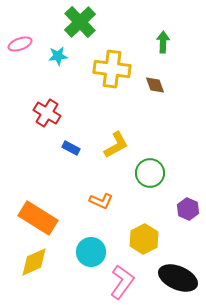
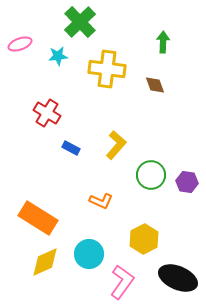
yellow cross: moved 5 px left
yellow L-shape: rotated 20 degrees counterclockwise
green circle: moved 1 px right, 2 px down
purple hexagon: moved 1 px left, 27 px up; rotated 15 degrees counterclockwise
cyan circle: moved 2 px left, 2 px down
yellow diamond: moved 11 px right
